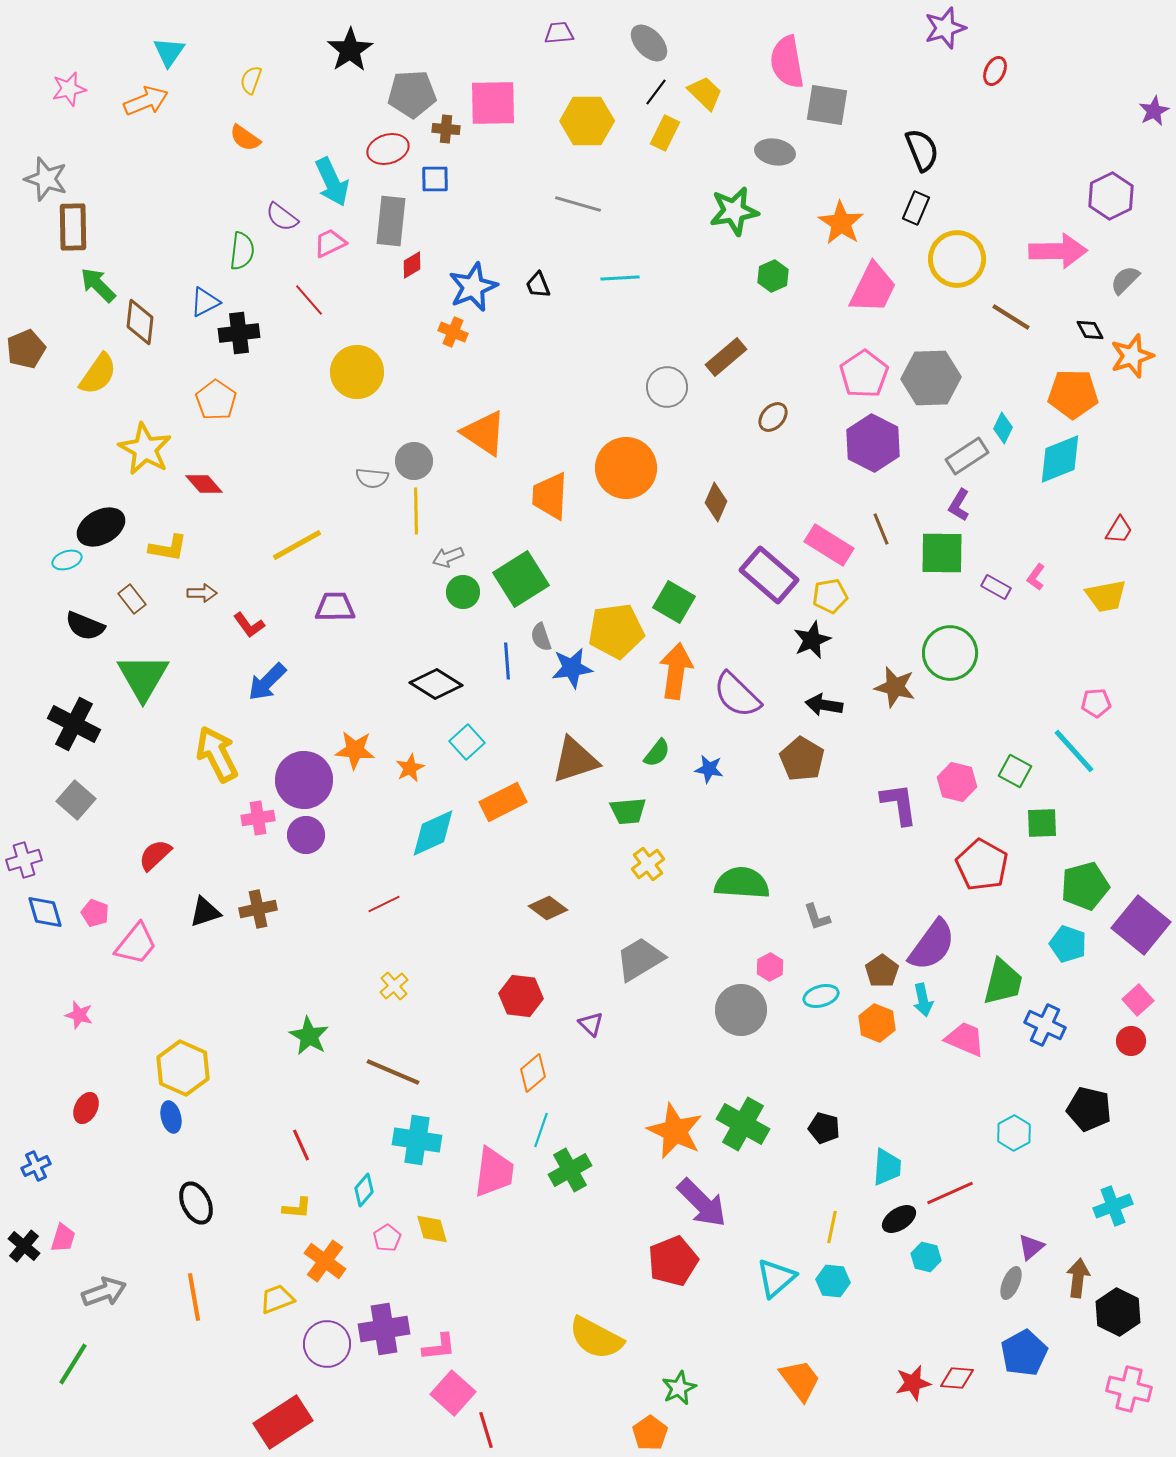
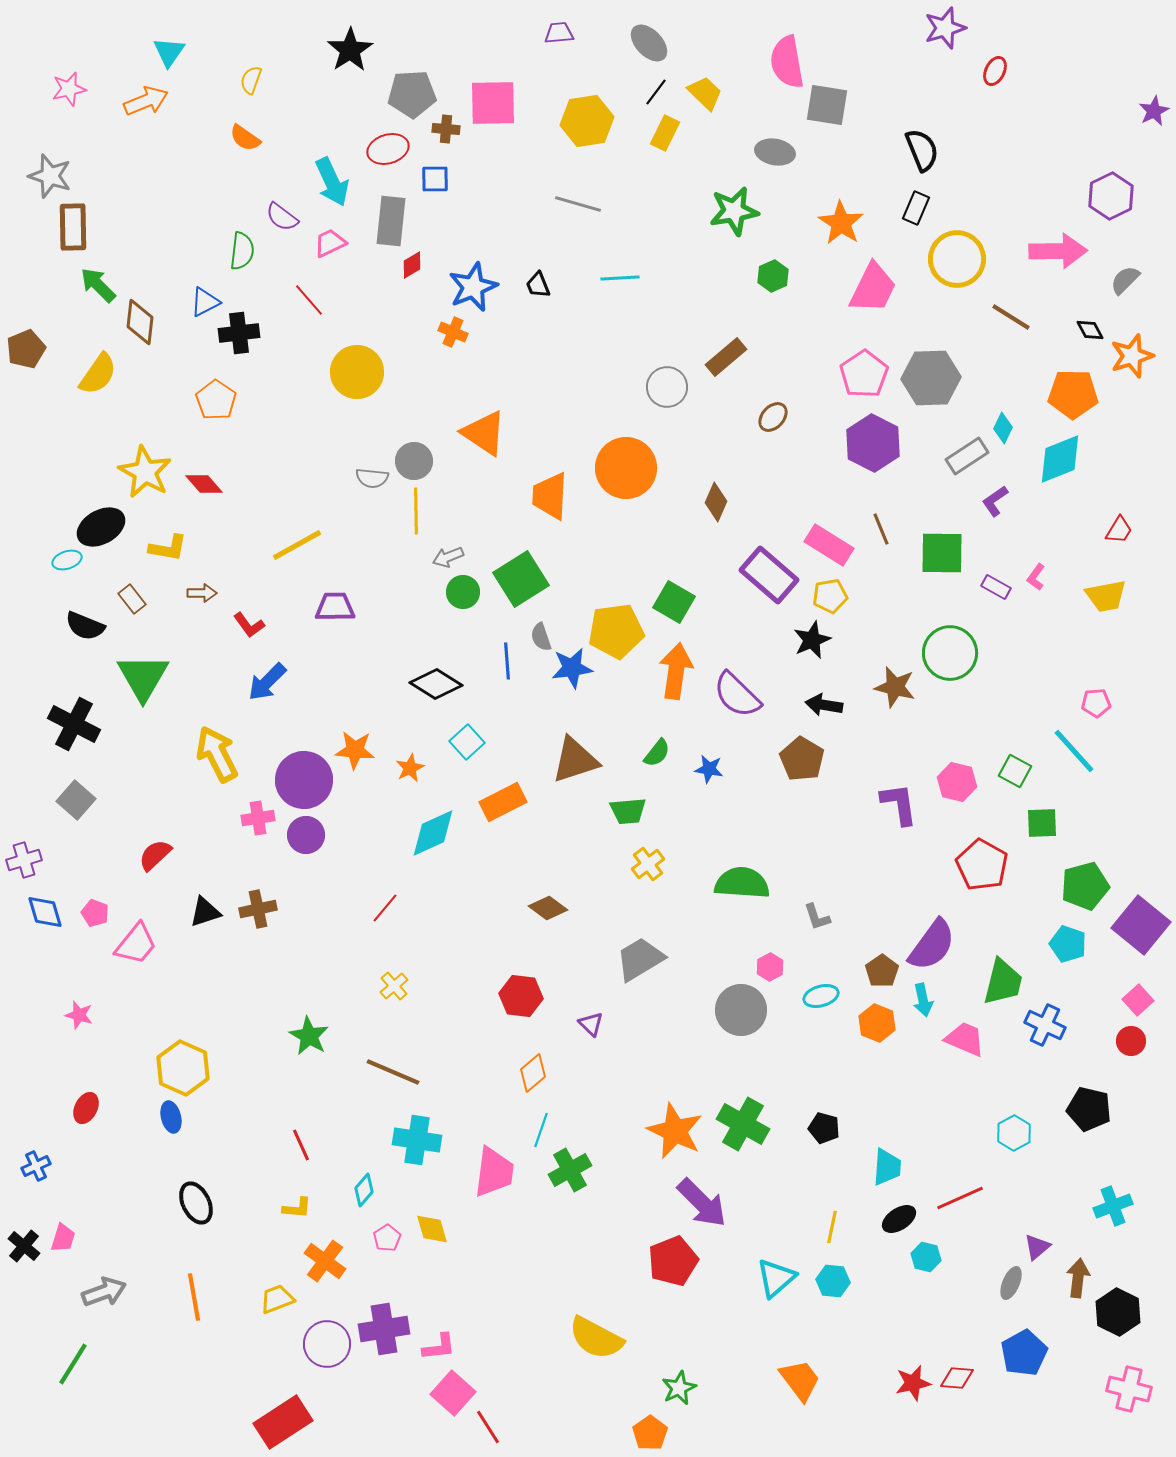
yellow hexagon at (587, 121): rotated 9 degrees counterclockwise
gray star at (46, 179): moved 4 px right, 3 px up
yellow star at (145, 449): moved 23 px down
purple L-shape at (959, 505): moved 36 px right, 4 px up; rotated 24 degrees clockwise
red line at (384, 904): moved 1 px right, 4 px down; rotated 24 degrees counterclockwise
red line at (950, 1193): moved 10 px right, 5 px down
purple triangle at (1031, 1247): moved 6 px right
red line at (486, 1430): moved 2 px right, 3 px up; rotated 15 degrees counterclockwise
